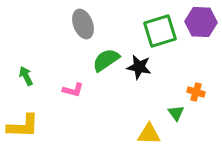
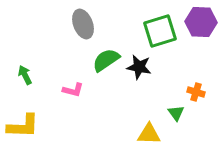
green arrow: moved 1 px left, 1 px up
